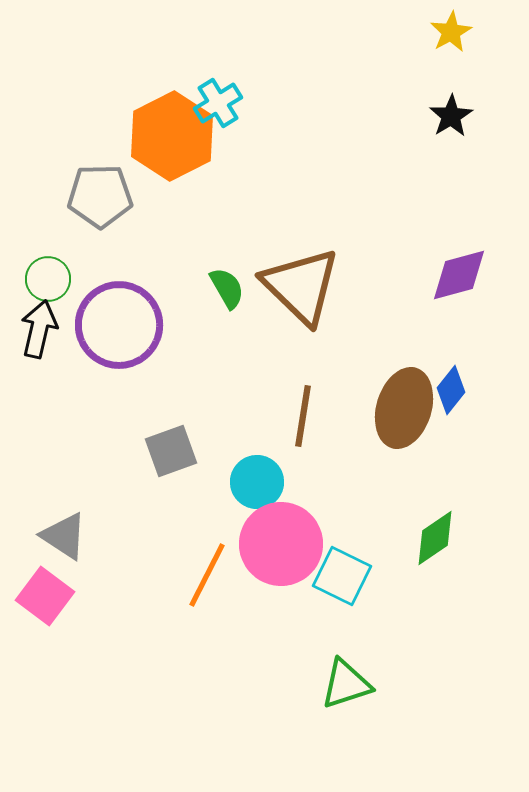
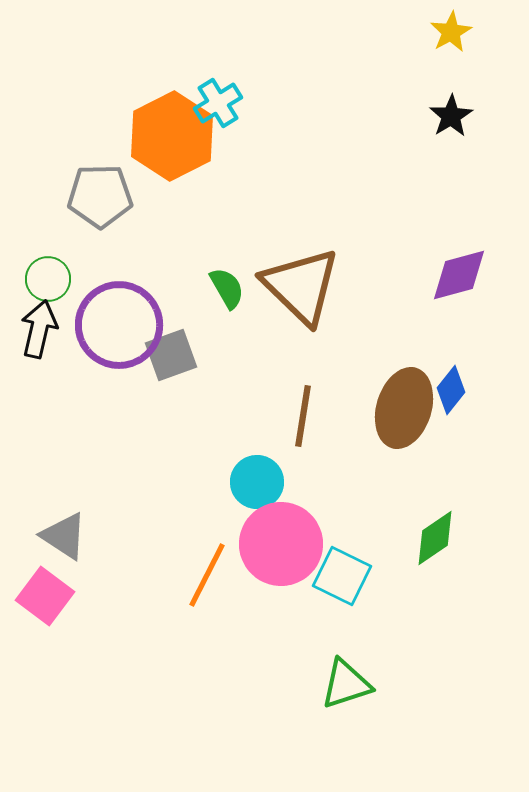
gray square: moved 96 px up
